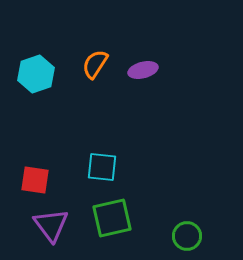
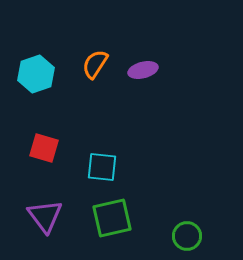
red square: moved 9 px right, 32 px up; rotated 8 degrees clockwise
purple triangle: moved 6 px left, 9 px up
